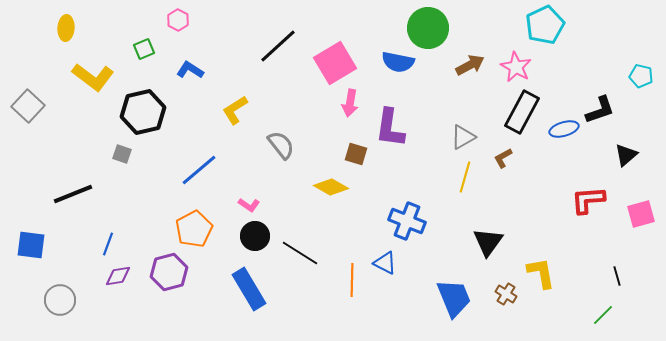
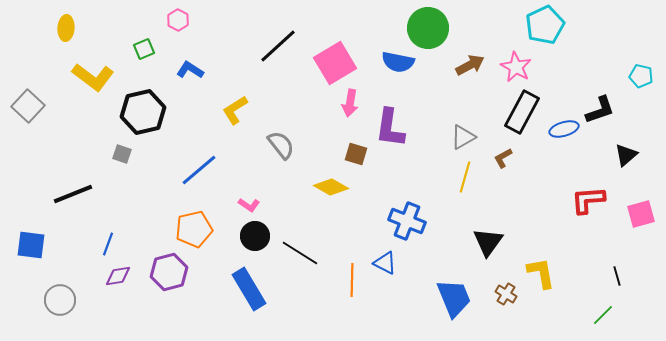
orange pentagon at (194, 229): rotated 15 degrees clockwise
